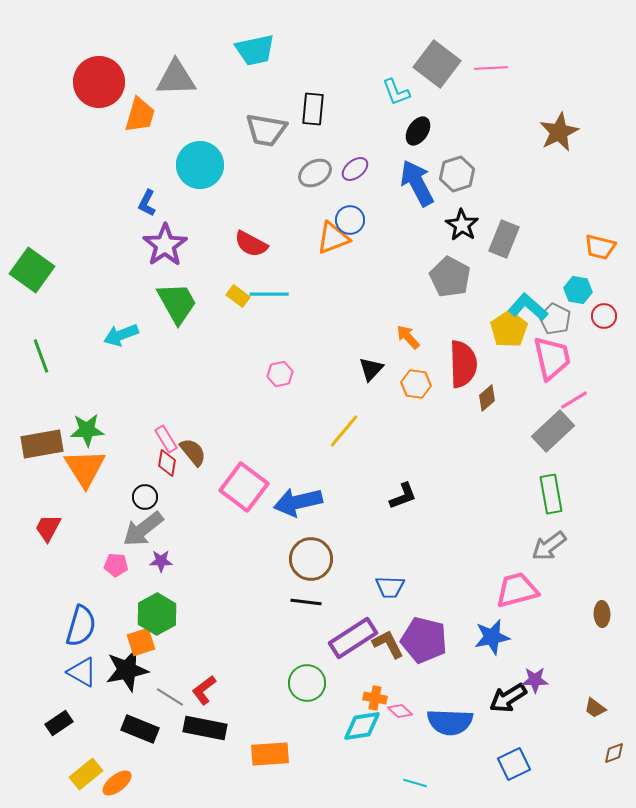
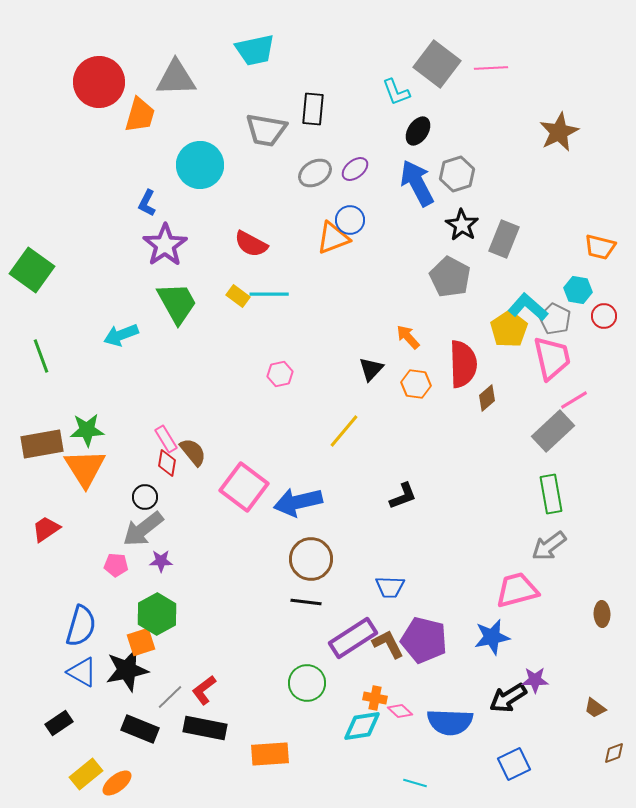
red trapezoid at (48, 528): moved 2 px left, 1 px down; rotated 28 degrees clockwise
gray line at (170, 697): rotated 76 degrees counterclockwise
